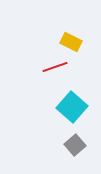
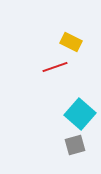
cyan square: moved 8 px right, 7 px down
gray square: rotated 25 degrees clockwise
